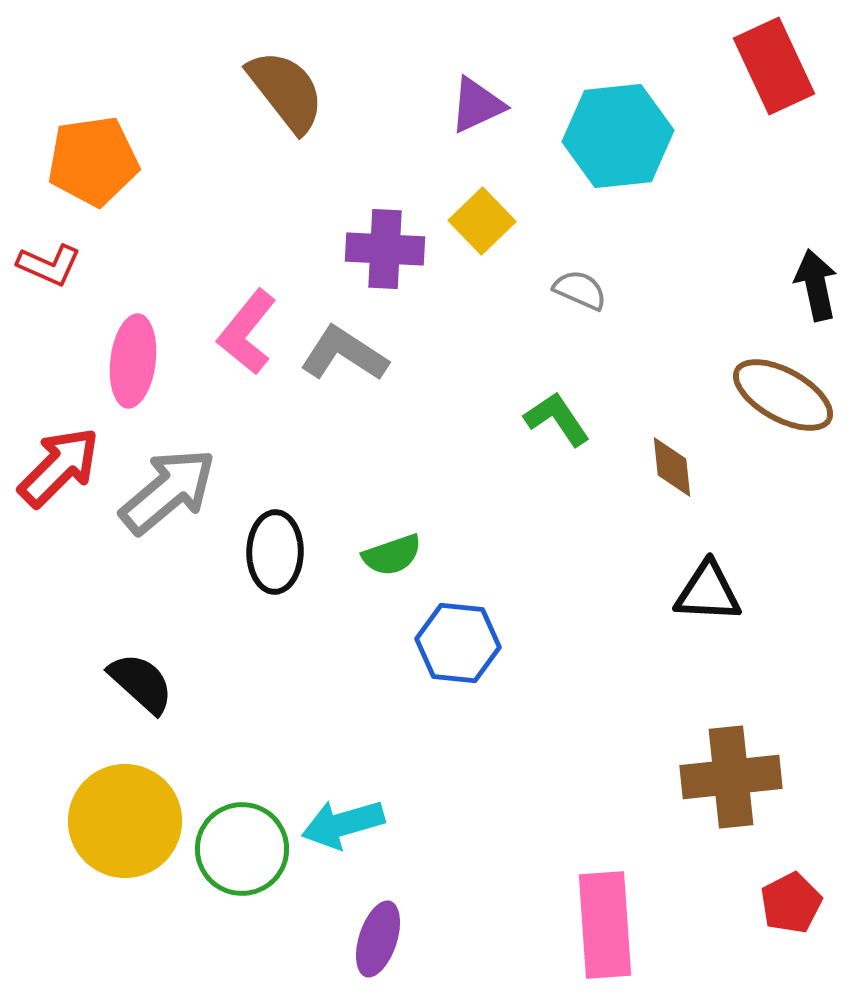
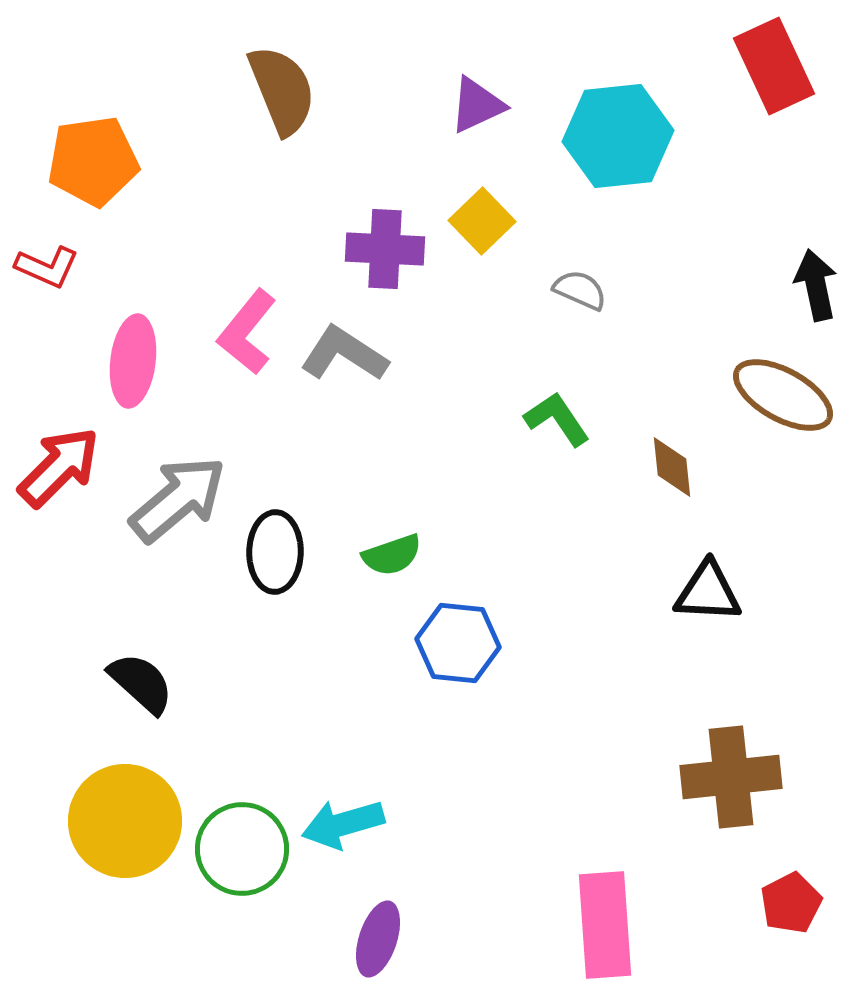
brown semicircle: moved 4 px left, 1 px up; rotated 16 degrees clockwise
red L-shape: moved 2 px left, 2 px down
gray arrow: moved 10 px right, 8 px down
